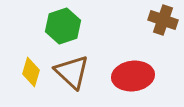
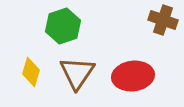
brown triangle: moved 5 px right, 1 px down; rotated 21 degrees clockwise
